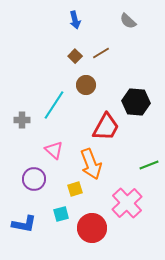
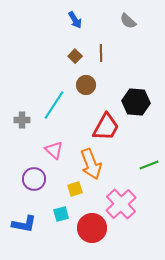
blue arrow: rotated 18 degrees counterclockwise
brown line: rotated 60 degrees counterclockwise
pink cross: moved 6 px left, 1 px down
